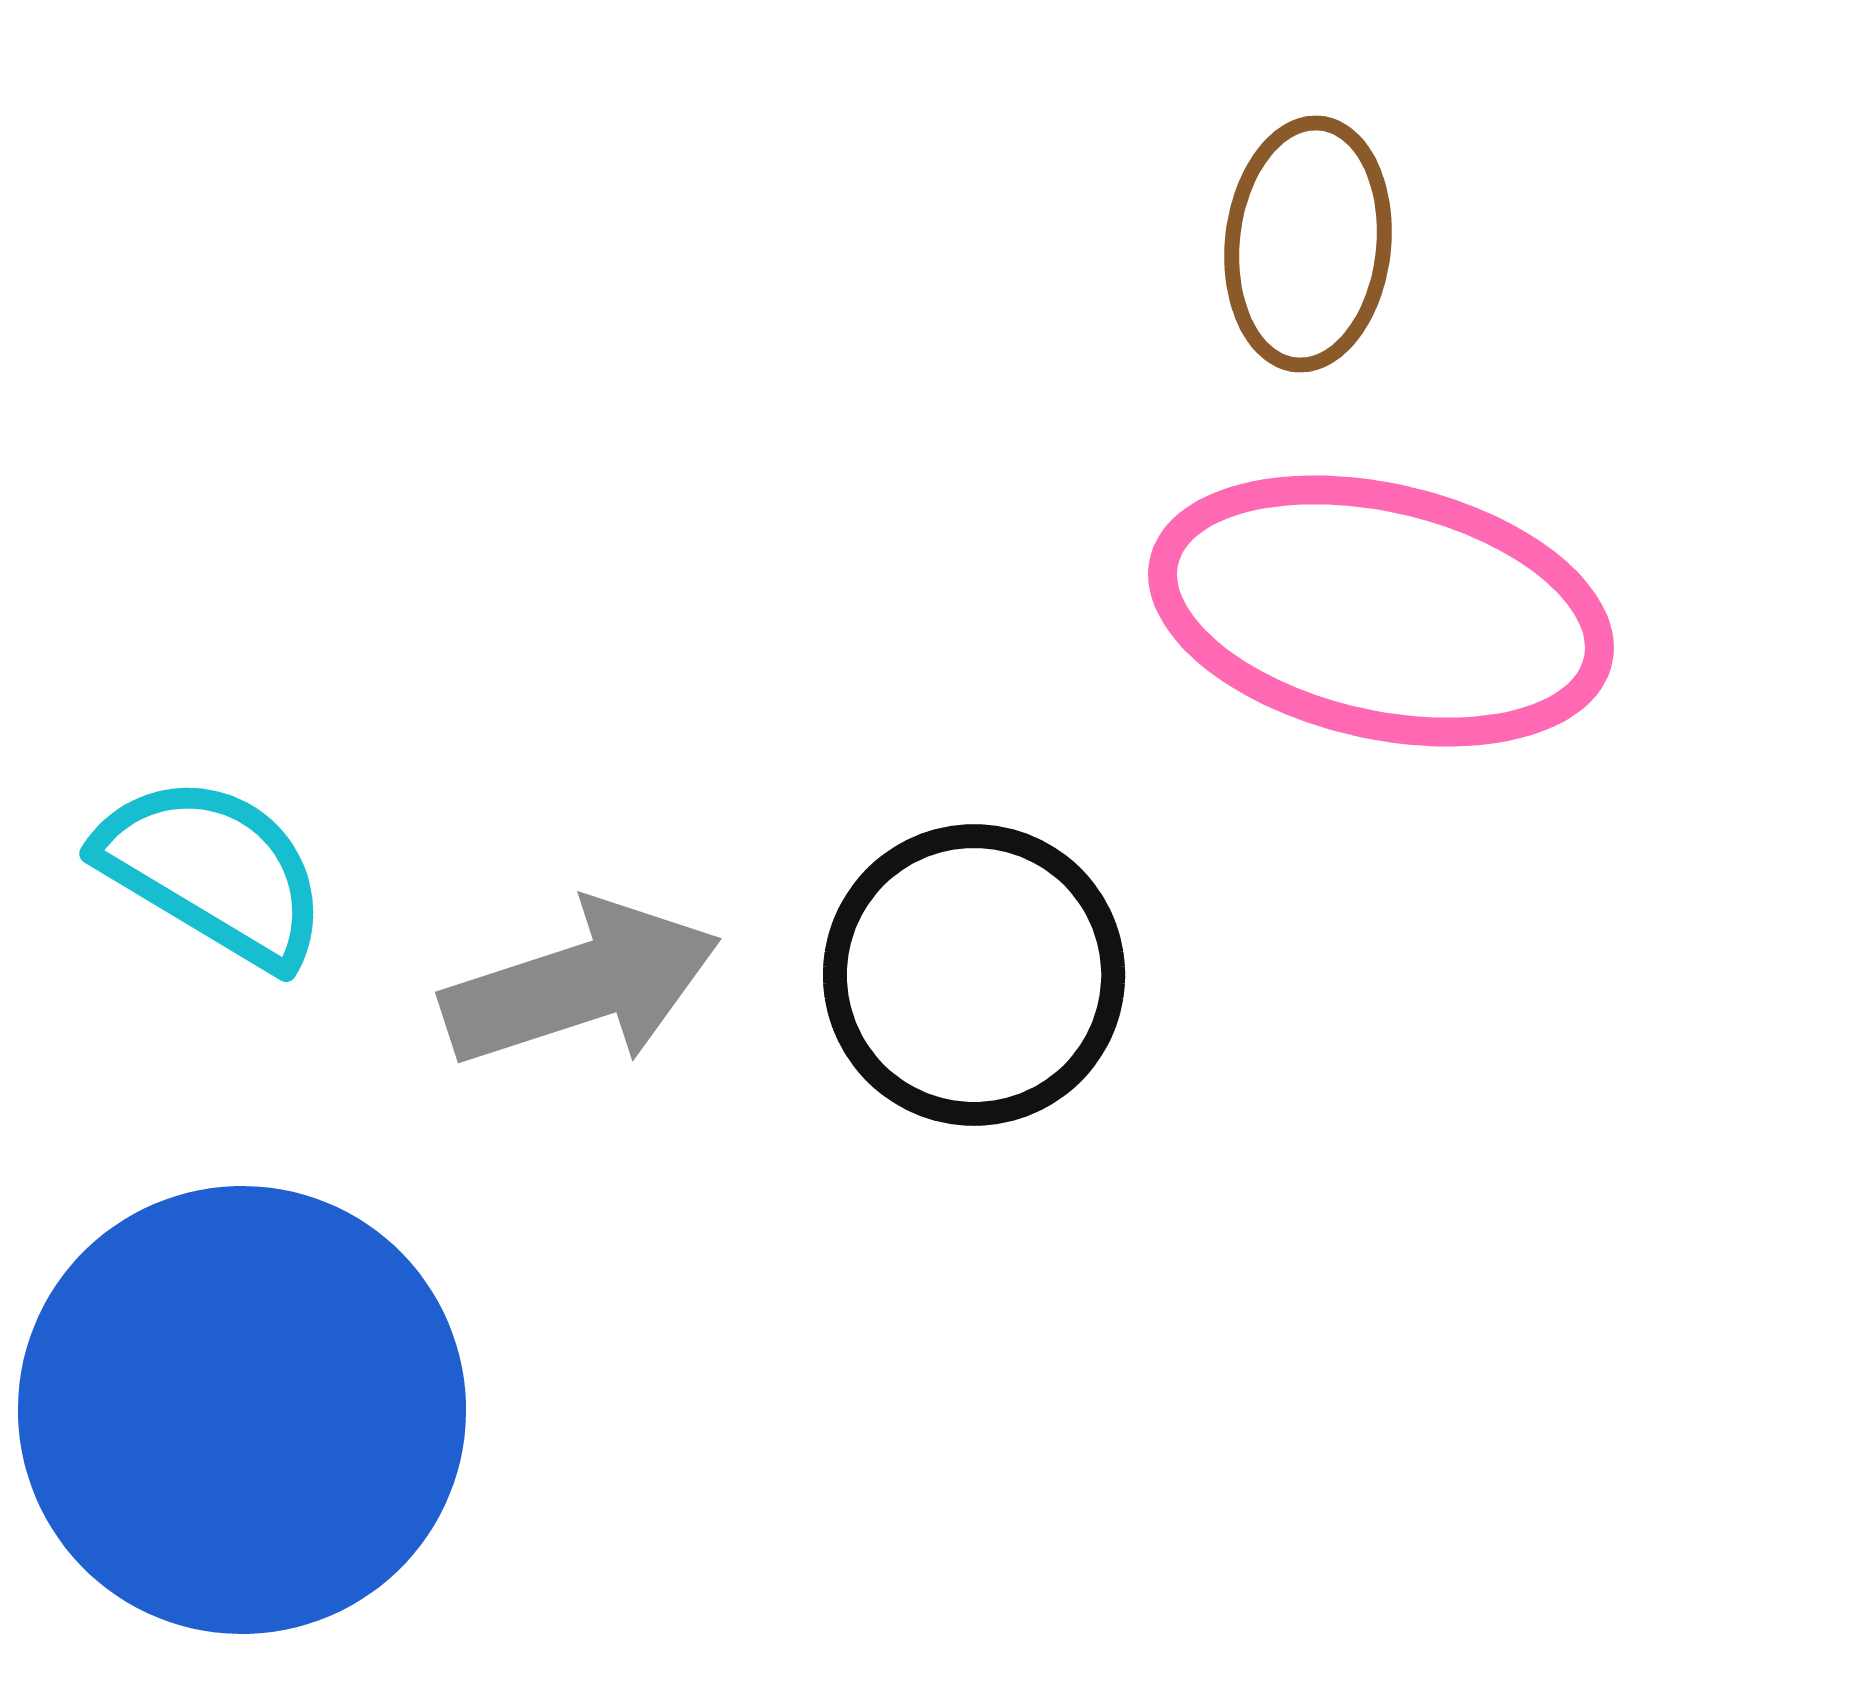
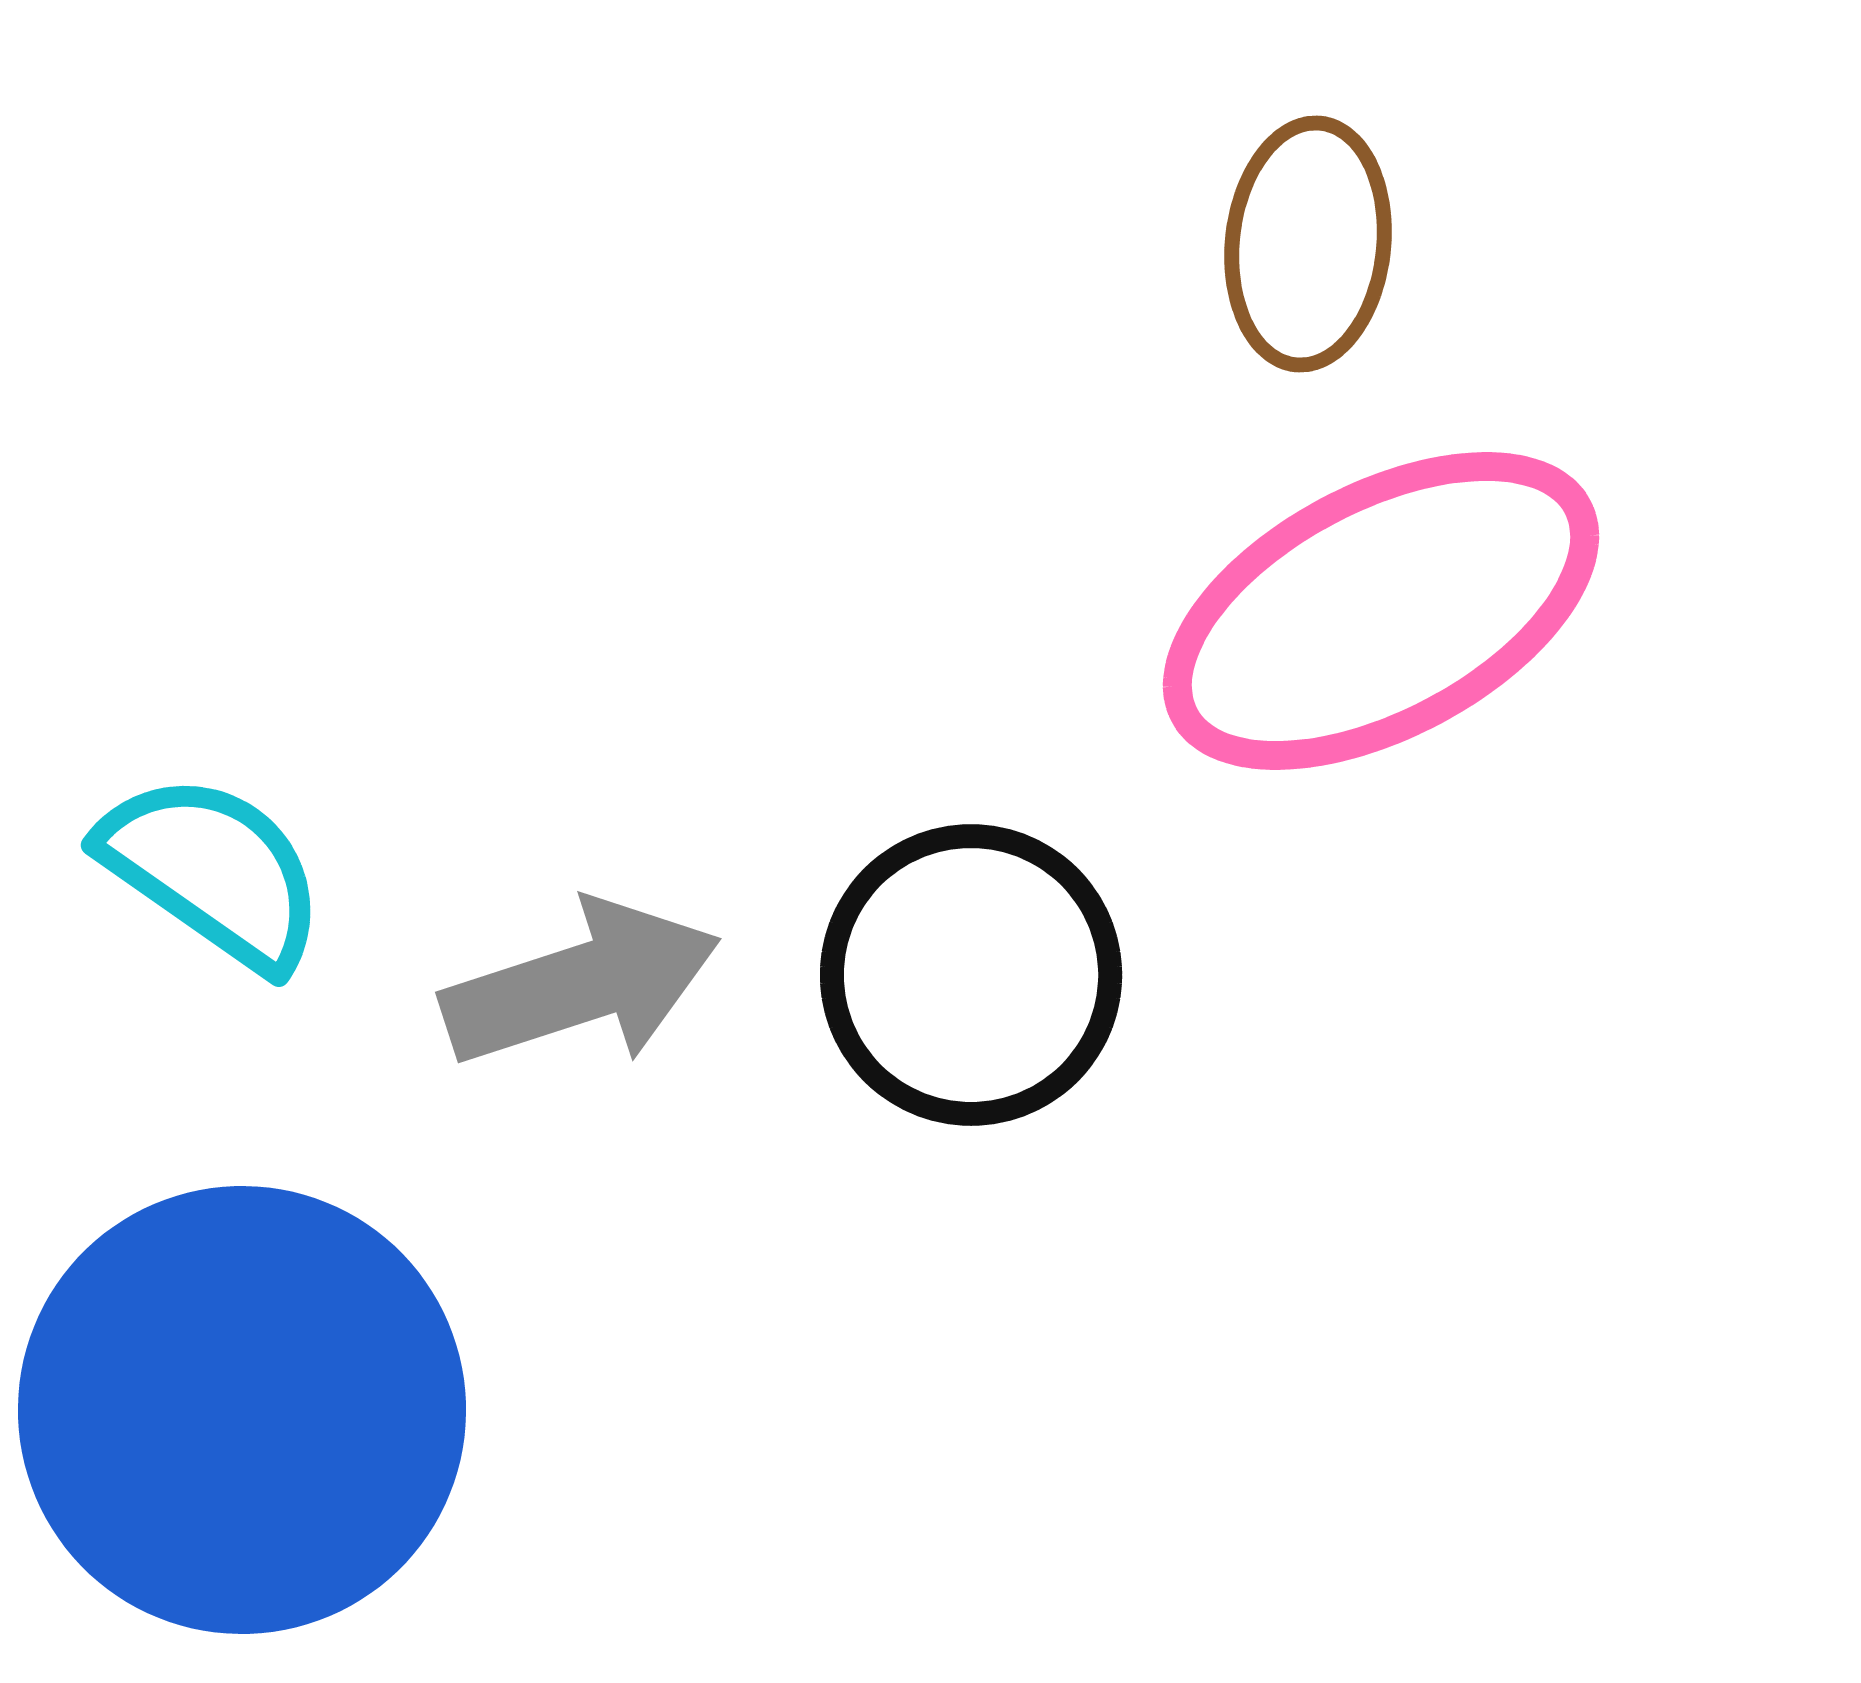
pink ellipse: rotated 41 degrees counterclockwise
cyan semicircle: rotated 4 degrees clockwise
black circle: moved 3 px left
